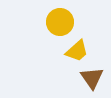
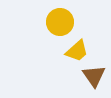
brown triangle: moved 2 px right, 2 px up
